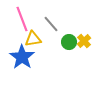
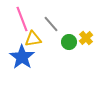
yellow cross: moved 2 px right, 3 px up
